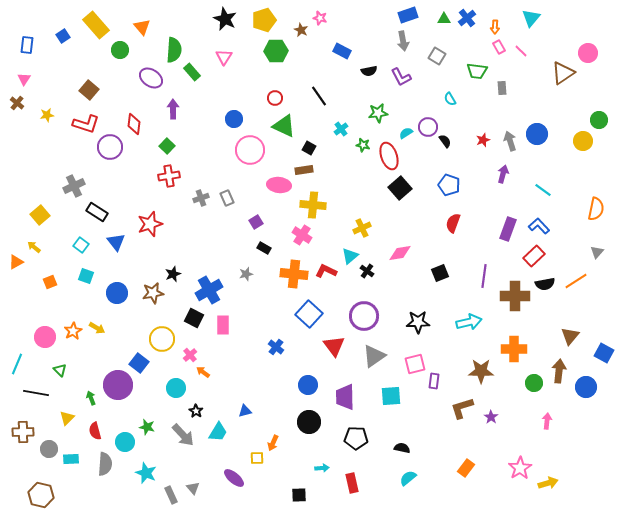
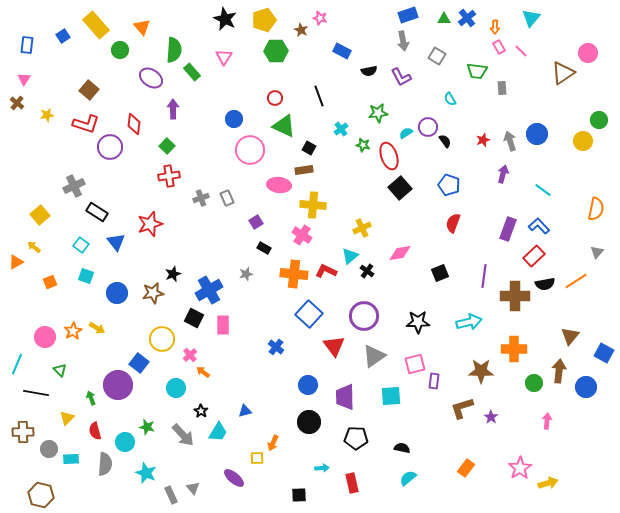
black line at (319, 96): rotated 15 degrees clockwise
black star at (196, 411): moved 5 px right
